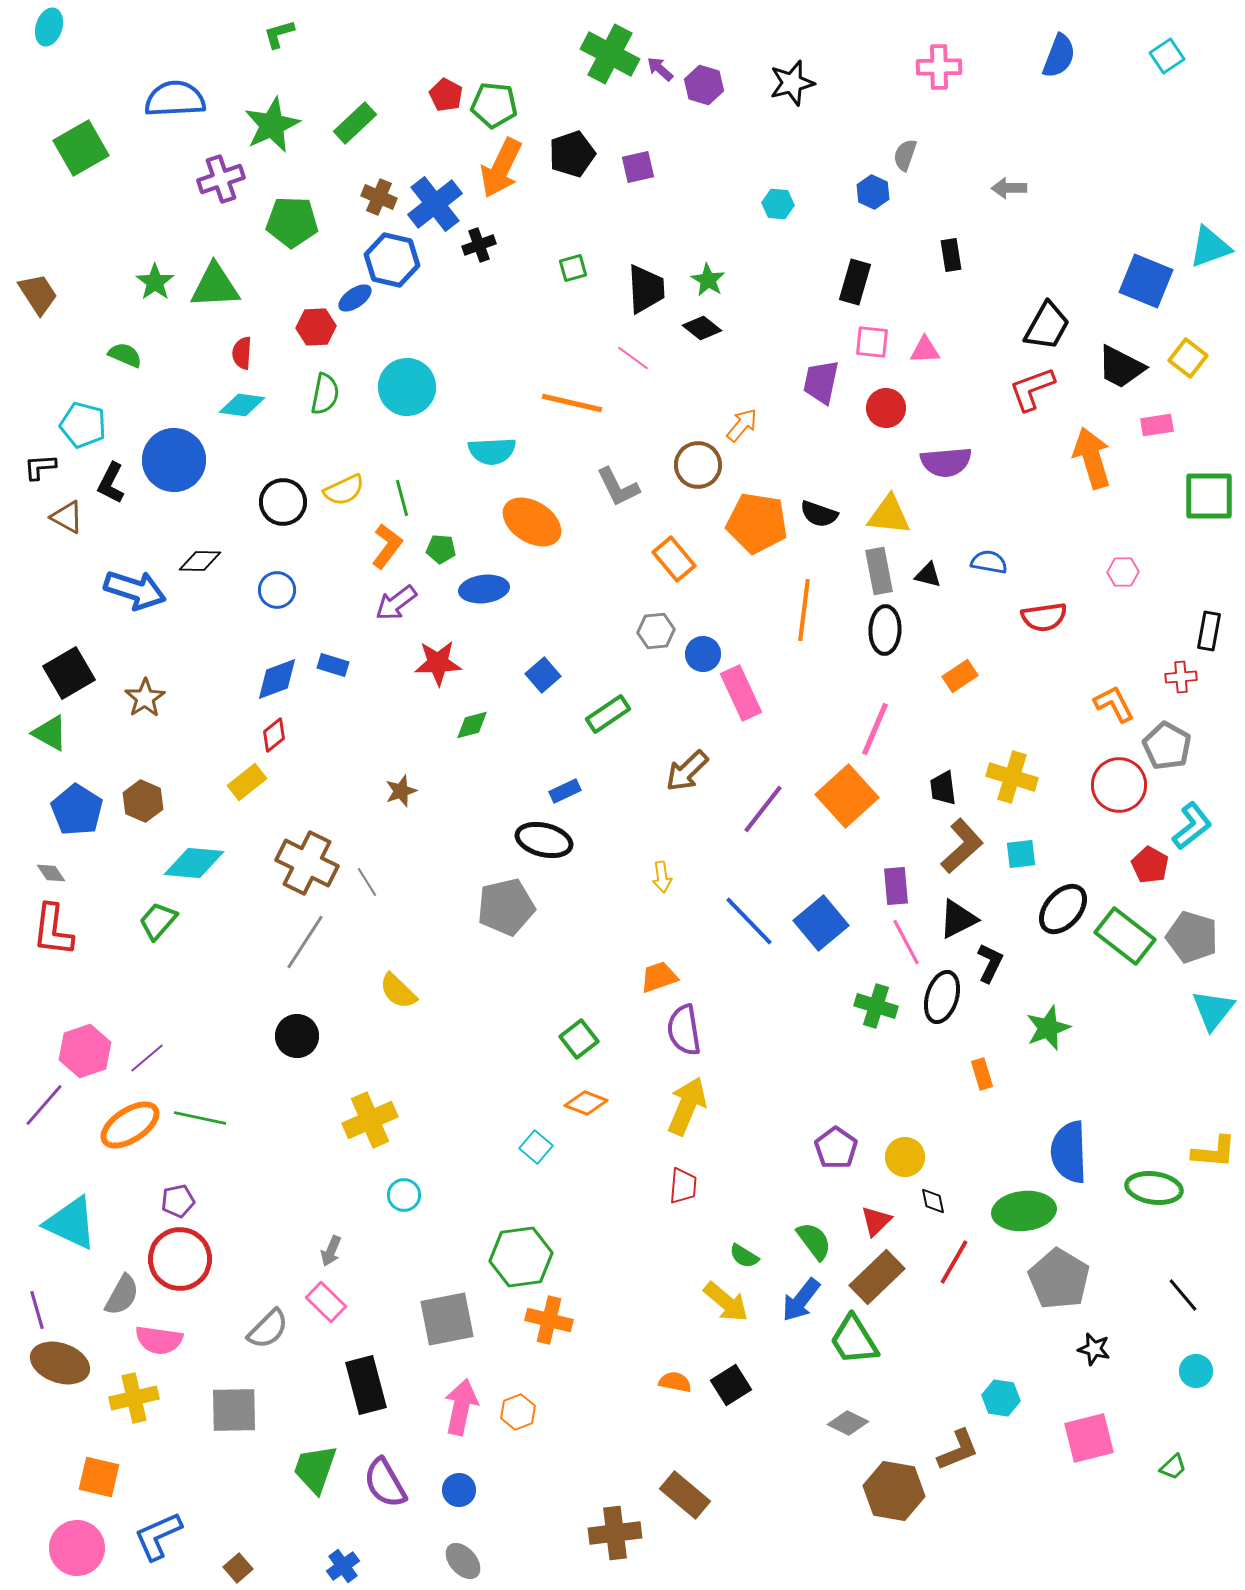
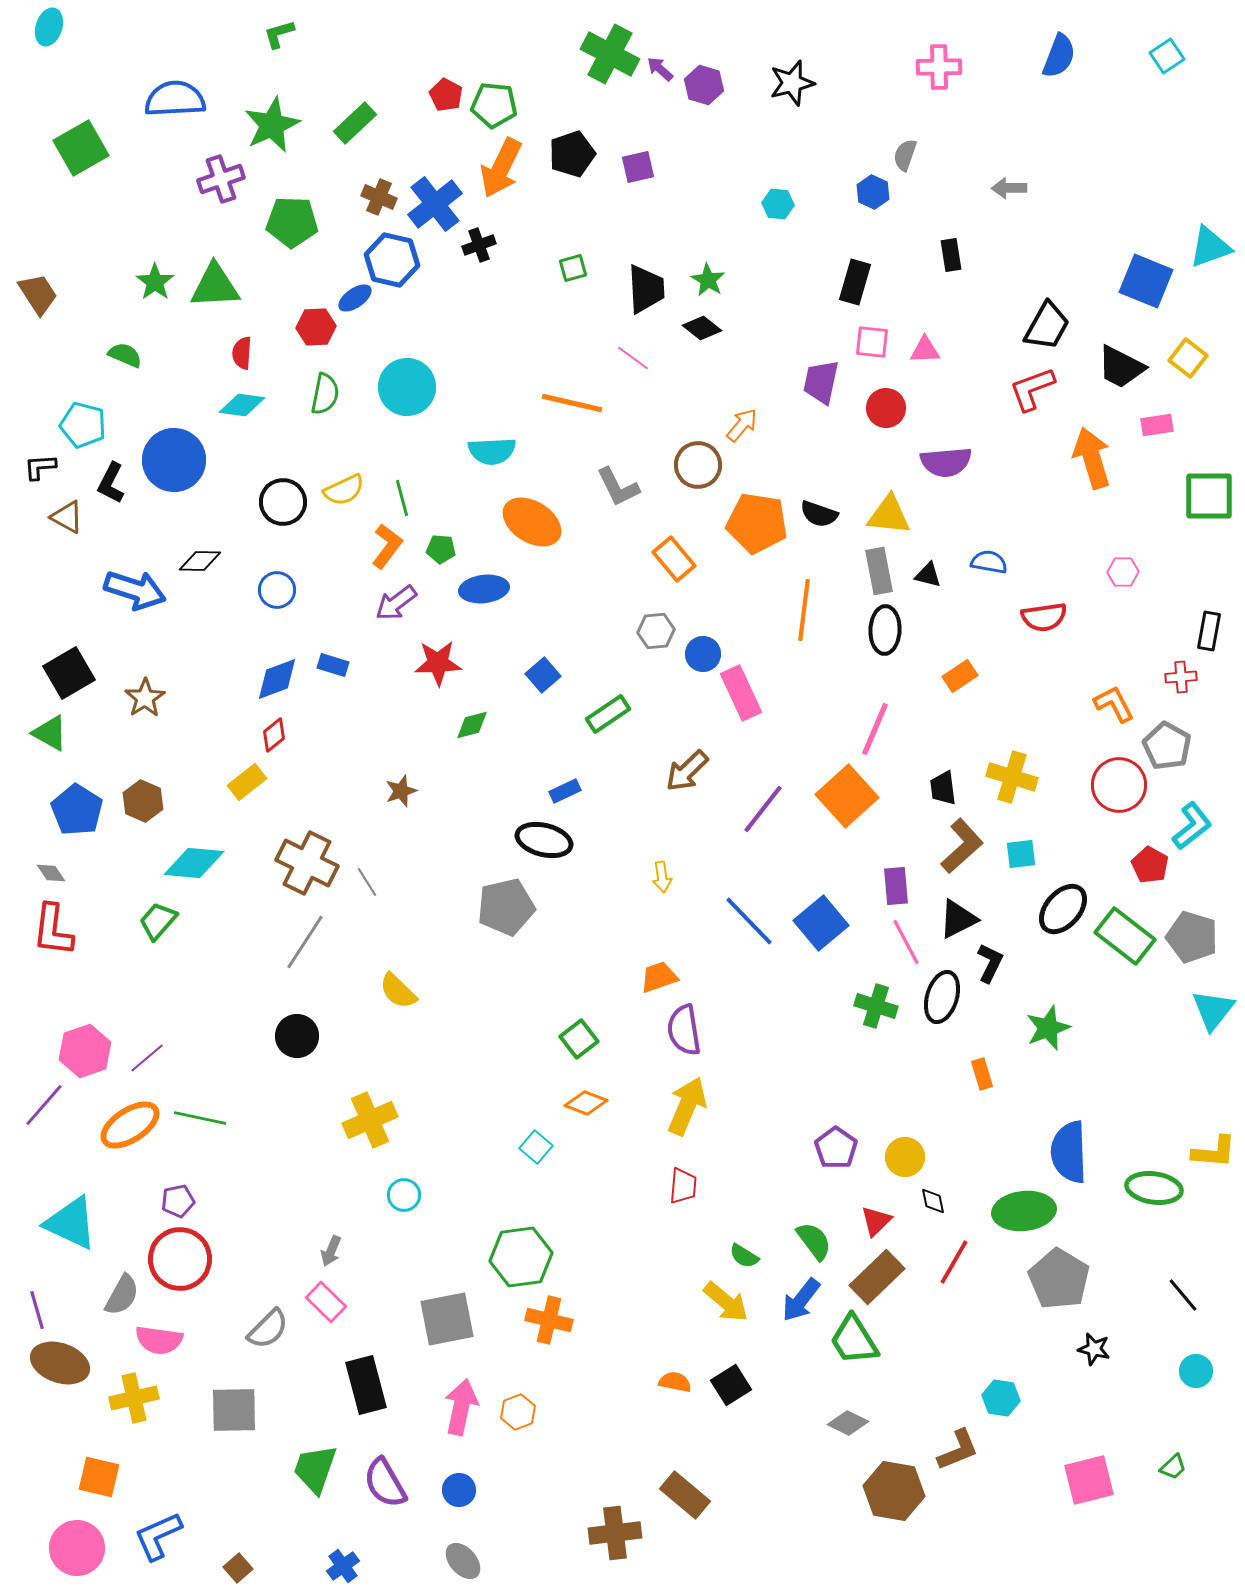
pink square at (1089, 1438): moved 42 px down
